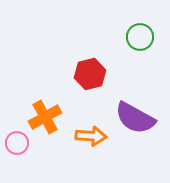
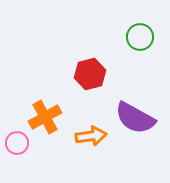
orange arrow: rotated 12 degrees counterclockwise
